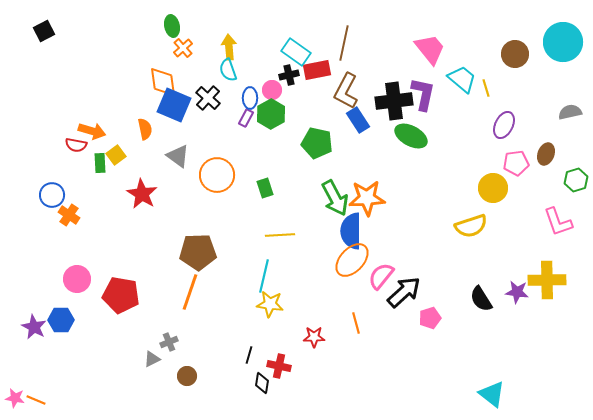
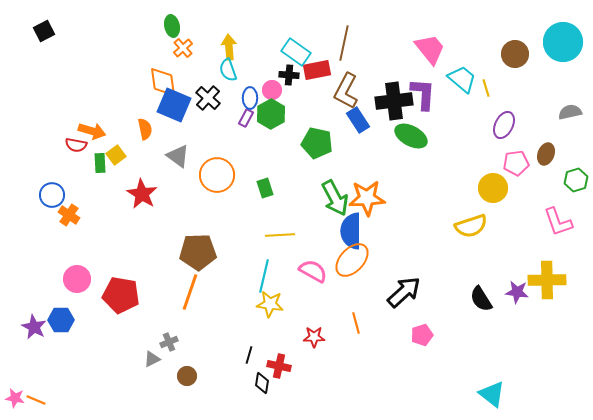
black cross at (289, 75): rotated 18 degrees clockwise
purple L-shape at (423, 94): rotated 8 degrees counterclockwise
pink semicircle at (381, 276): moved 68 px left, 5 px up; rotated 80 degrees clockwise
pink pentagon at (430, 318): moved 8 px left, 17 px down
